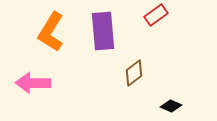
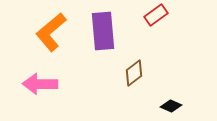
orange L-shape: rotated 18 degrees clockwise
pink arrow: moved 7 px right, 1 px down
